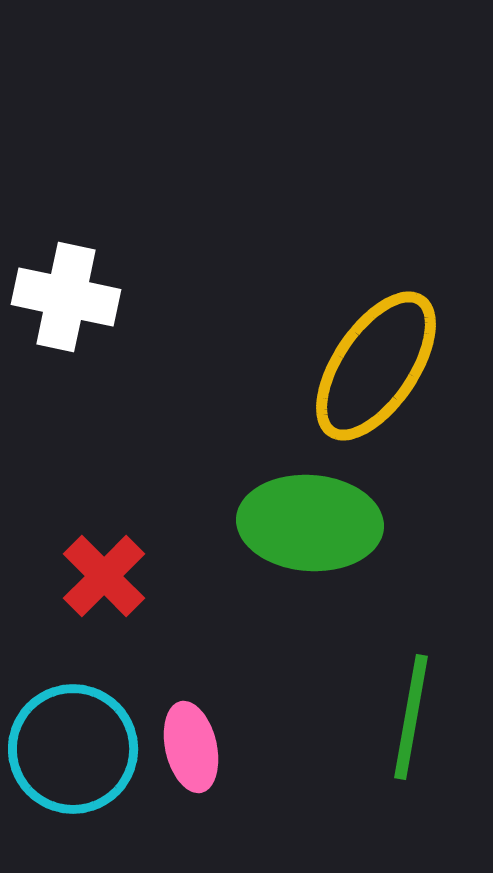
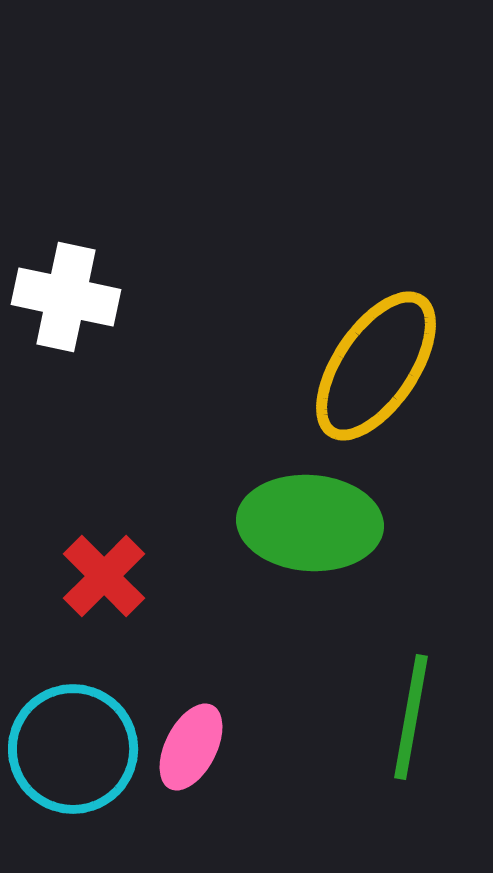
pink ellipse: rotated 40 degrees clockwise
